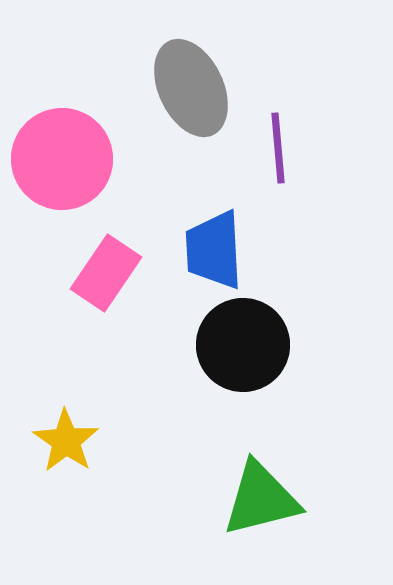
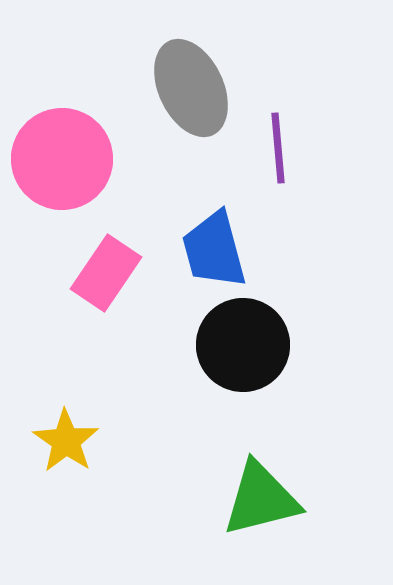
blue trapezoid: rotated 12 degrees counterclockwise
